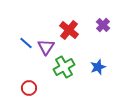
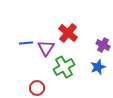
purple cross: moved 20 px down; rotated 16 degrees counterclockwise
red cross: moved 1 px left, 3 px down
blue line: rotated 48 degrees counterclockwise
purple triangle: moved 1 px down
red circle: moved 8 px right
